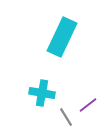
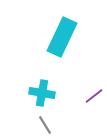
purple line: moved 6 px right, 9 px up
gray line: moved 21 px left, 8 px down
